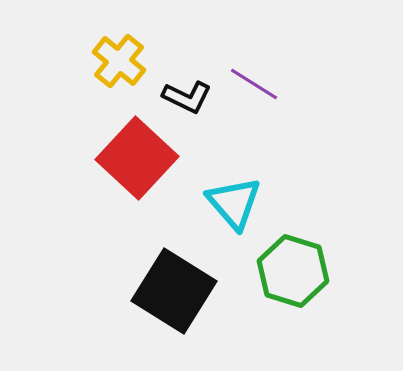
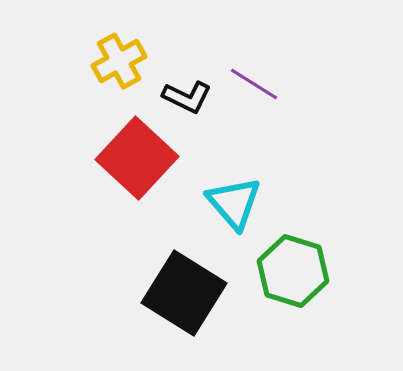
yellow cross: rotated 22 degrees clockwise
black square: moved 10 px right, 2 px down
